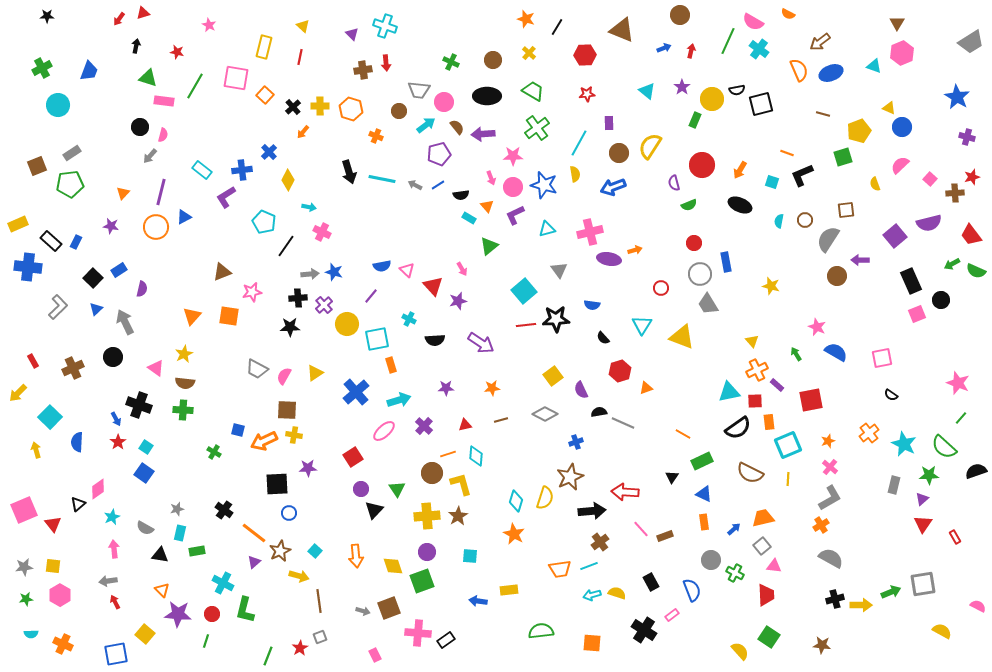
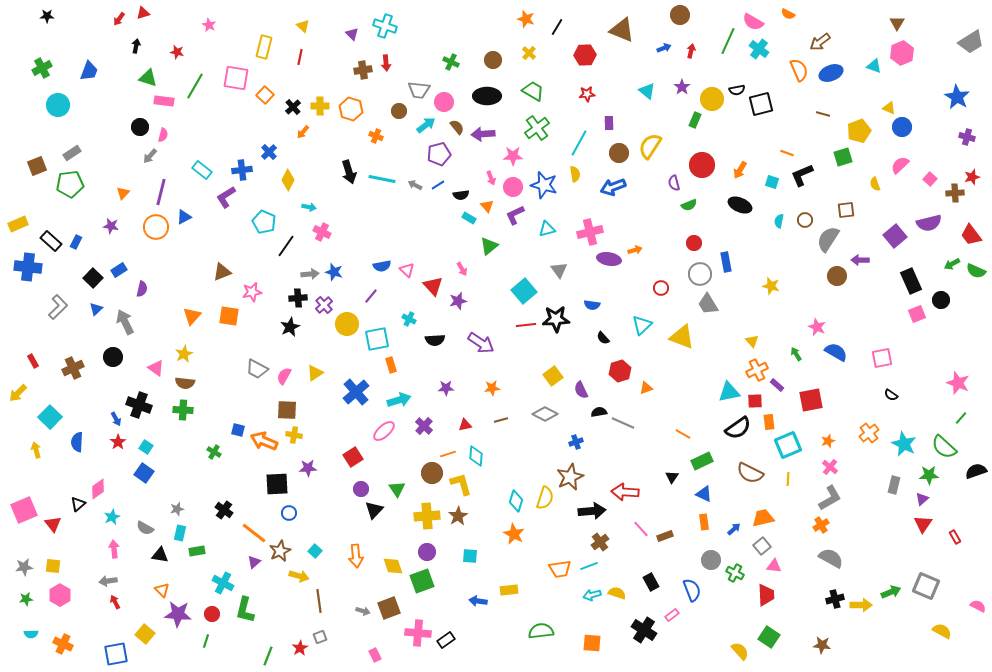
cyan triangle at (642, 325): rotated 15 degrees clockwise
black star at (290, 327): rotated 24 degrees counterclockwise
orange arrow at (264, 441): rotated 48 degrees clockwise
gray square at (923, 584): moved 3 px right, 2 px down; rotated 32 degrees clockwise
